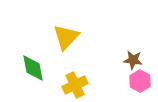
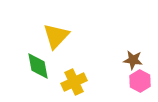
yellow triangle: moved 10 px left, 1 px up
green diamond: moved 5 px right, 2 px up
yellow cross: moved 1 px left, 3 px up
